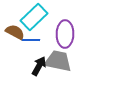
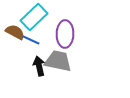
blue line: rotated 24 degrees clockwise
black arrow: rotated 42 degrees counterclockwise
